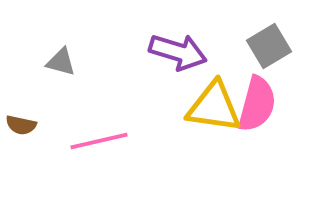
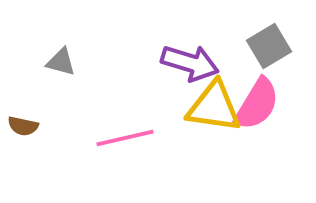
purple arrow: moved 12 px right, 11 px down
pink semicircle: rotated 16 degrees clockwise
brown semicircle: moved 2 px right, 1 px down
pink line: moved 26 px right, 3 px up
